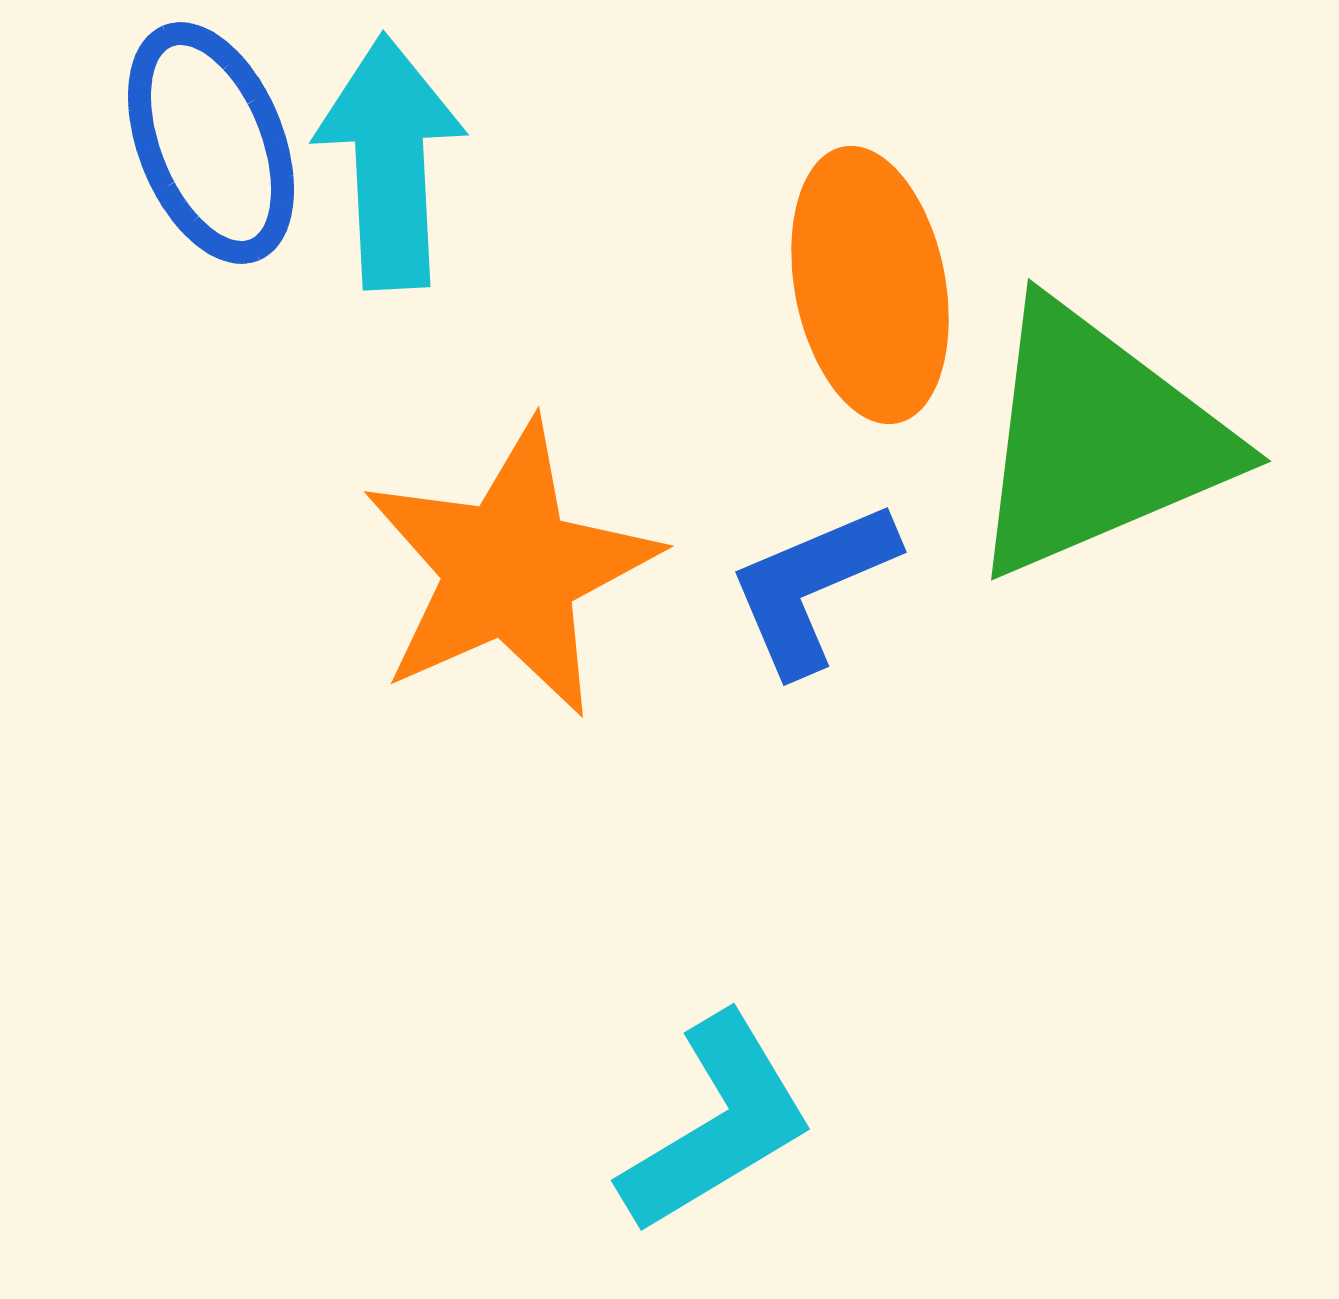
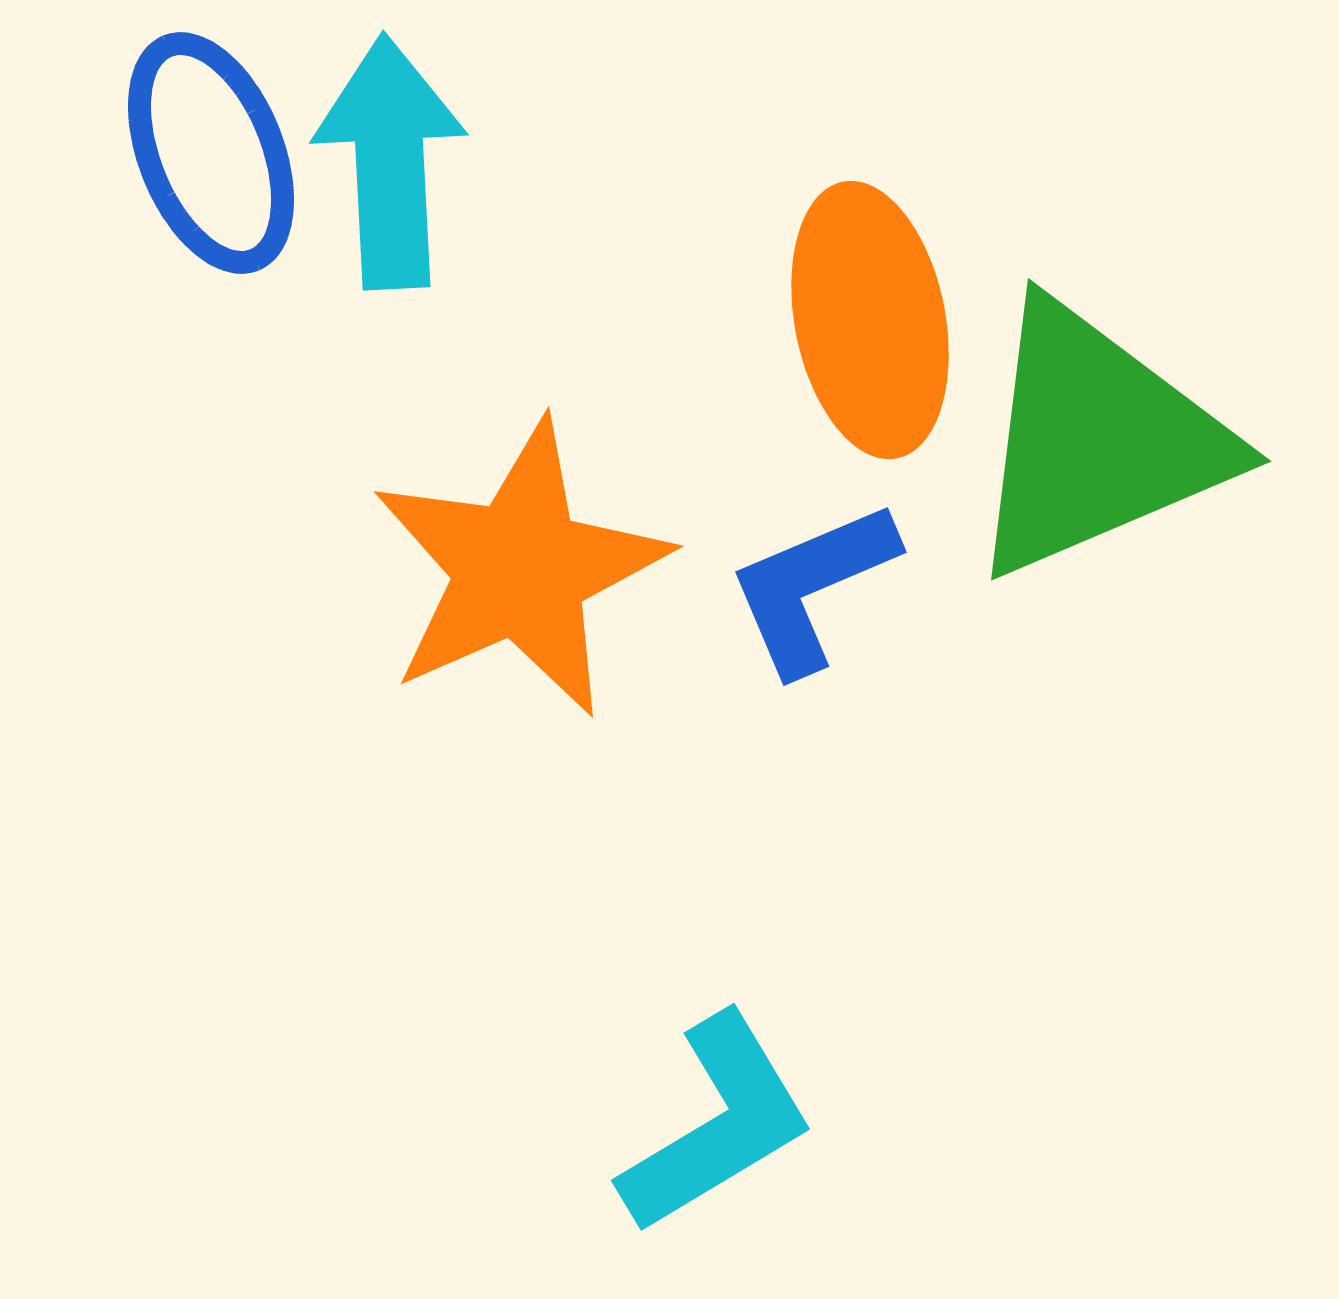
blue ellipse: moved 10 px down
orange ellipse: moved 35 px down
orange star: moved 10 px right
